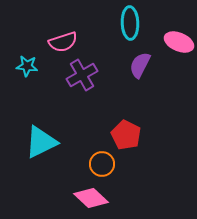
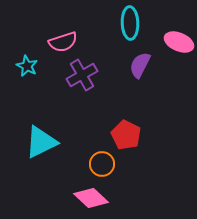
cyan star: rotated 20 degrees clockwise
